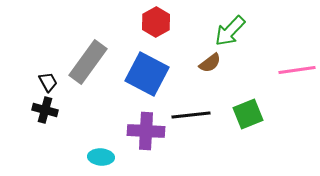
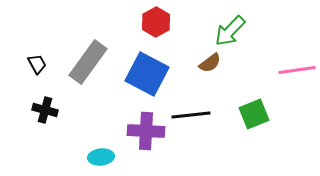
black trapezoid: moved 11 px left, 18 px up
green square: moved 6 px right
cyan ellipse: rotated 10 degrees counterclockwise
